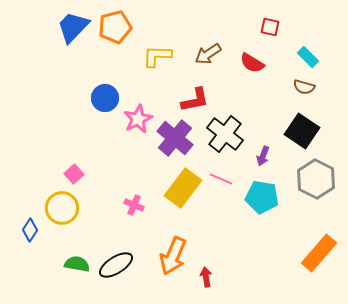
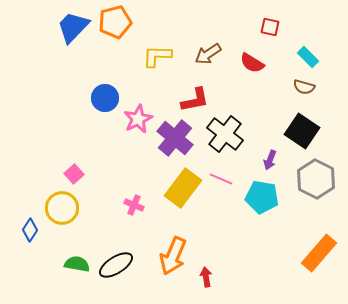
orange pentagon: moved 5 px up
purple arrow: moved 7 px right, 4 px down
